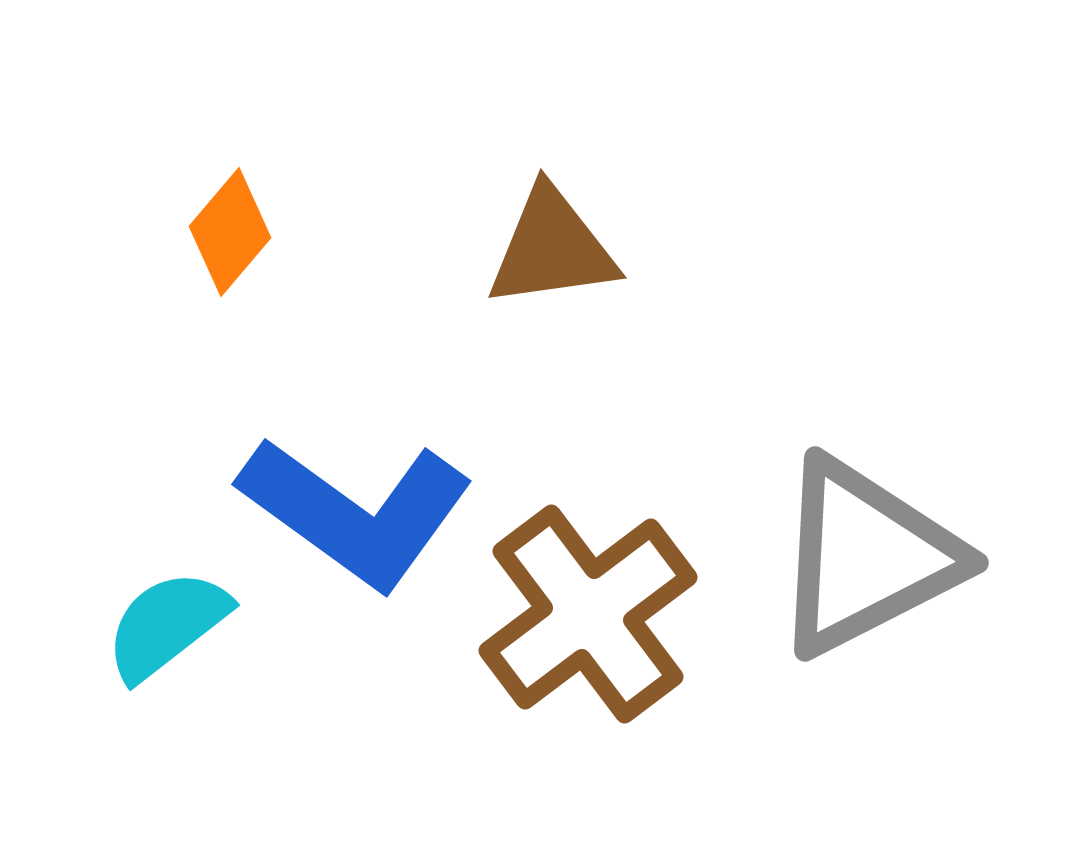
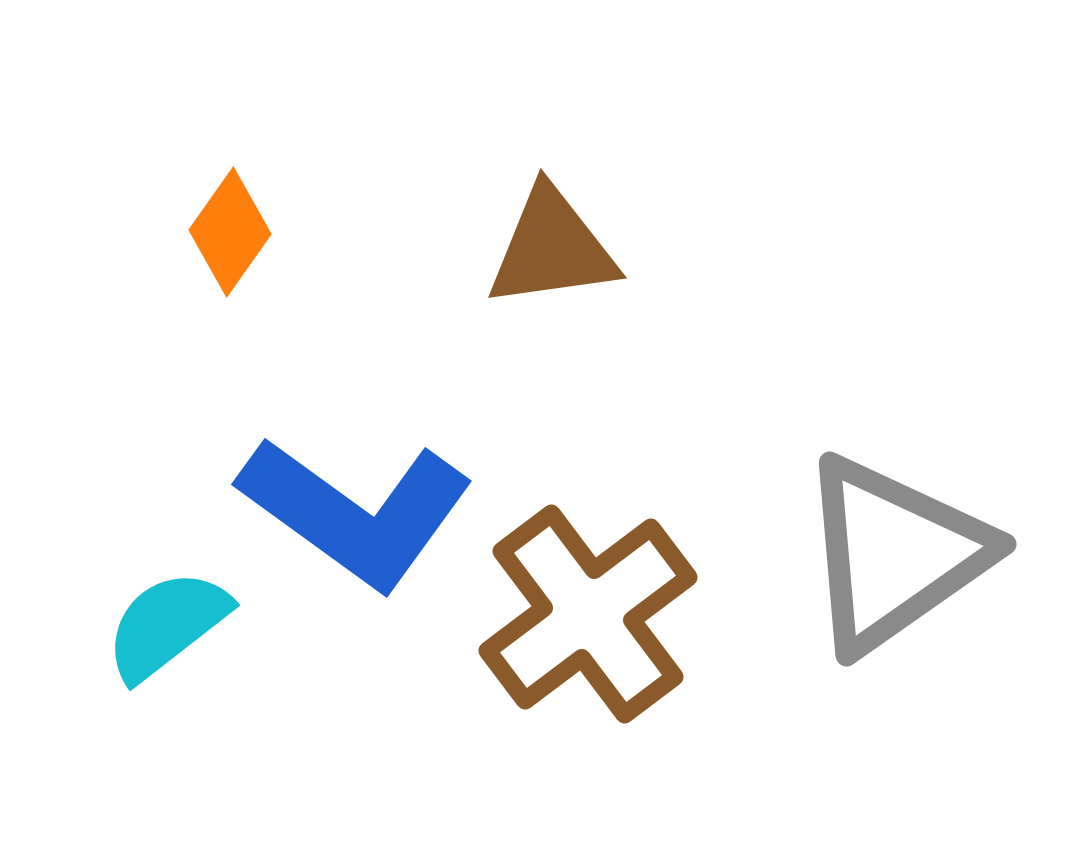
orange diamond: rotated 5 degrees counterclockwise
gray triangle: moved 28 px right, 3 px up; rotated 8 degrees counterclockwise
